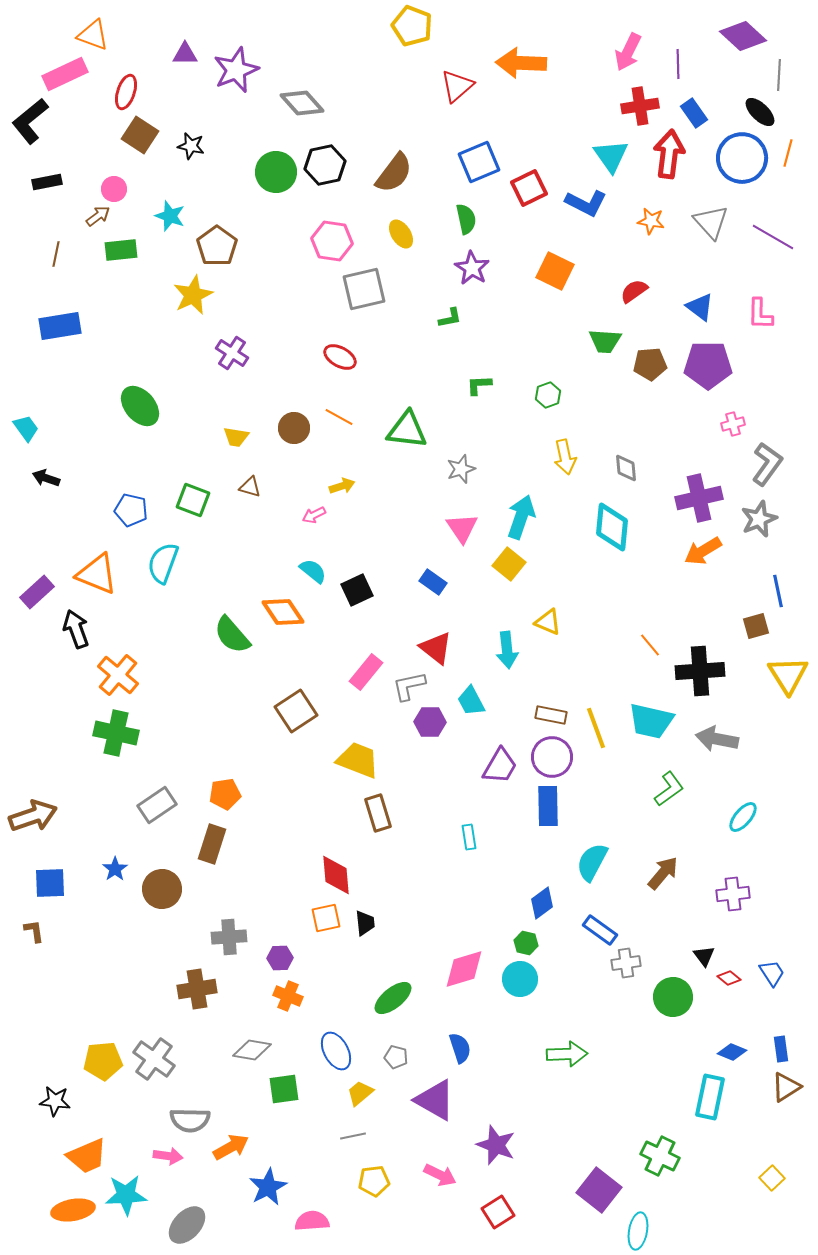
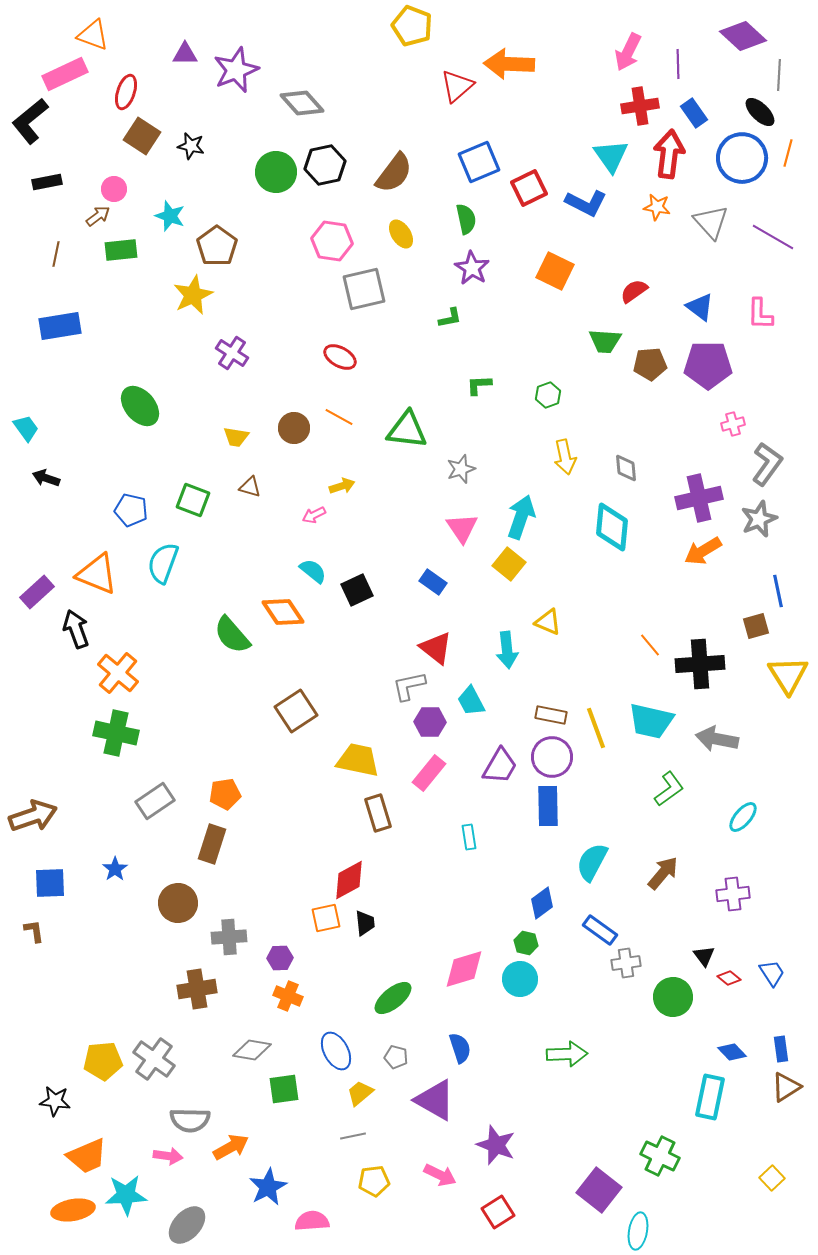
orange arrow at (521, 63): moved 12 px left, 1 px down
brown square at (140, 135): moved 2 px right, 1 px down
orange star at (651, 221): moved 6 px right, 14 px up
black cross at (700, 671): moved 7 px up
pink rectangle at (366, 672): moved 63 px right, 101 px down
orange cross at (118, 675): moved 2 px up
yellow trapezoid at (358, 760): rotated 9 degrees counterclockwise
gray rectangle at (157, 805): moved 2 px left, 4 px up
red diamond at (336, 875): moved 13 px right, 5 px down; rotated 66 degrees clockwise
brown circle at (162, 889): moved 16 px right, 14 px down
blue diamond at (732, 1052): rotated 24 degrees clockwise
